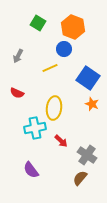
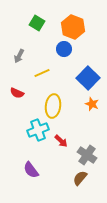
green square: moved 1 px left
gray arrow: moved 1 px right
yellow line: moved 8 px left, 5 px down
blue square: rotated 10 degrees clockwise
yellow ellipse: moved 1 px left, 2 px up
cyan cross: moved 3 px right, 2 px down; rotated 10 degrees counterclockwise
